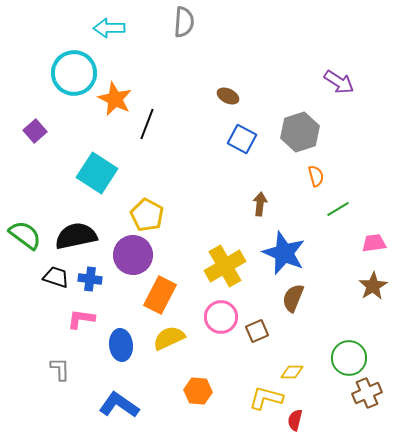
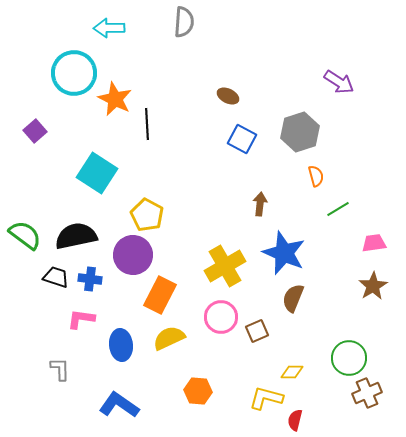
black line: rotated 24 degrees counterclockwise
